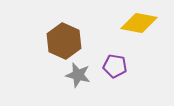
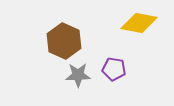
purple pentagon: moved 1 px left, 3 px down
gray star: rotated 15 degrees counterclockwise
